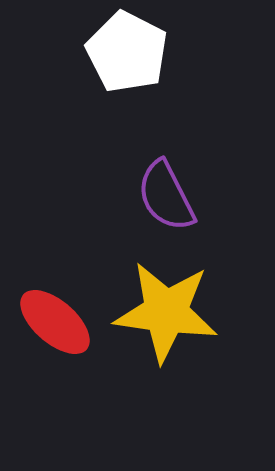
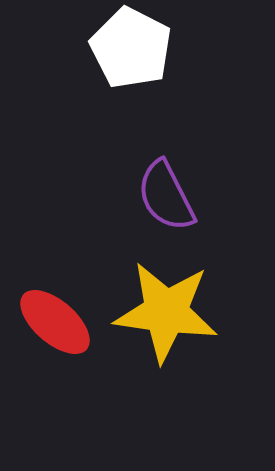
white pentagon: moved 4 px right, 4 px up
